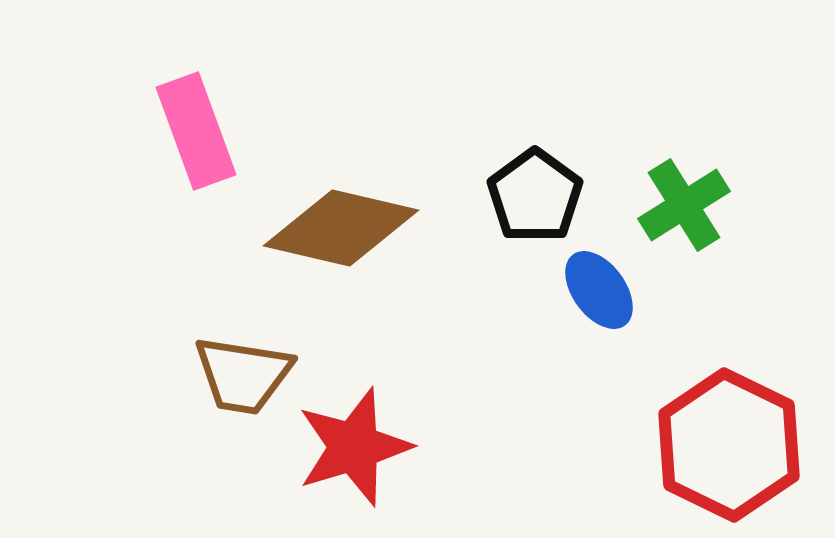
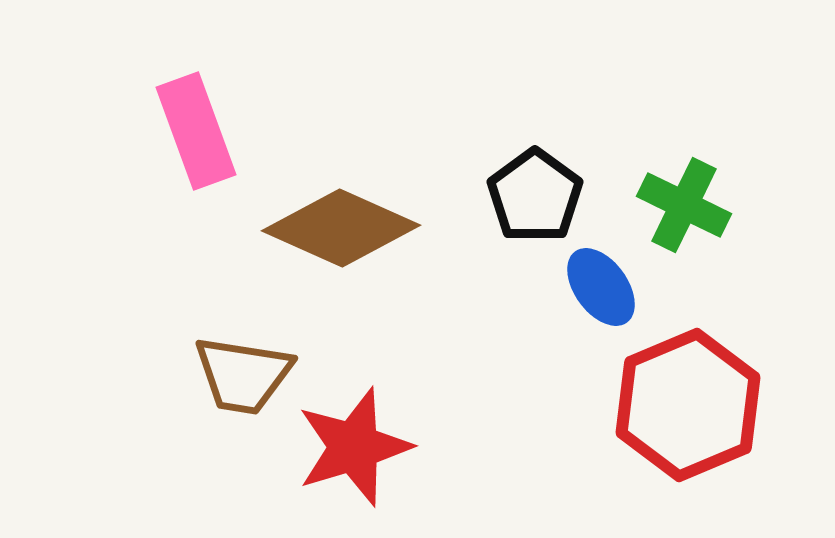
green cross: rotated 32 degrees counterclockwise
brown diamond: rotated 11 degrees clockwise
blue ellipse: moved 2 px right, 3 px up
red hexagon: moved 41 px left, 40 px up; rotated 11 degrees clockwise
